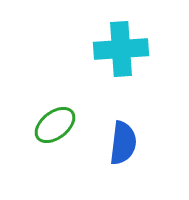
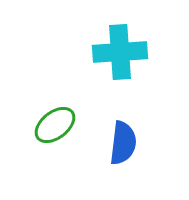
cyan cross: moved 1 px left, 3 px down
